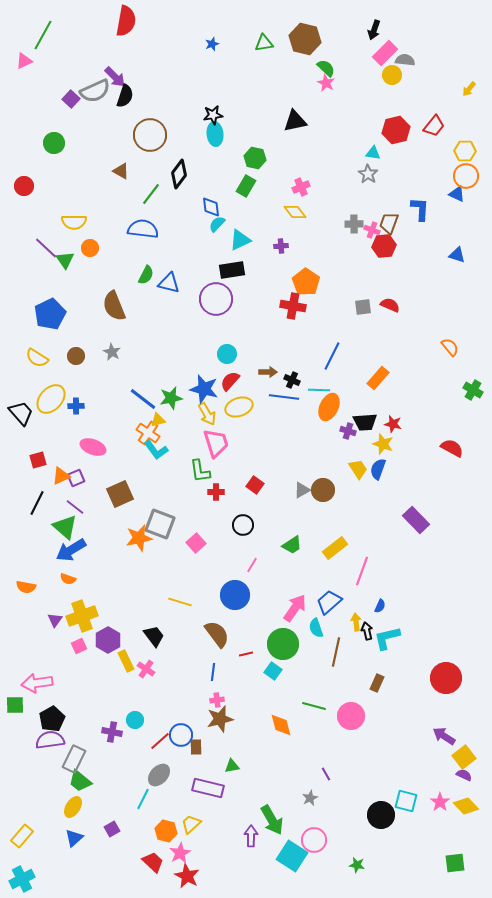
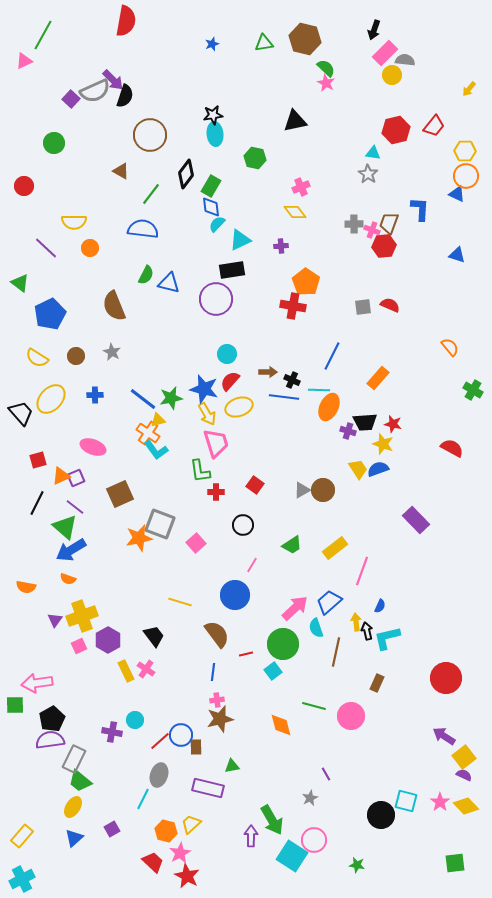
purple arrow at (115, 77): moved 2 px left, 3 px down
black diamond at (179, 174): moved 7 px right
green rectangle at (246, 186): moved 35 px left
green triangle at (65, 260): moved 45 px left, 23 px down; rotated 18 degrees counterclockwise
blue cross at (76, 406): moved 19 px right, 11 px up
blue semicircle at (378, 469): rotated 50 degrees clockwise
pink arrow at (295, 608): rotated 12 degrees clockwise
yellow rectangle at (126, 661): moved 10 px down
cyan square at (273, 671): rotated 18 degrees clockwise
gray ellipse at (159, 775): rotated 25 degrees counterclockwise
